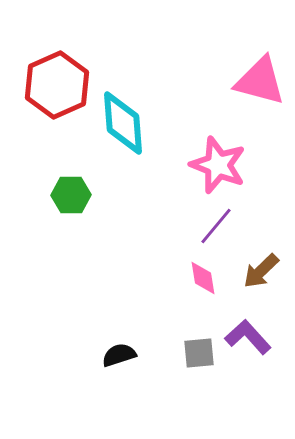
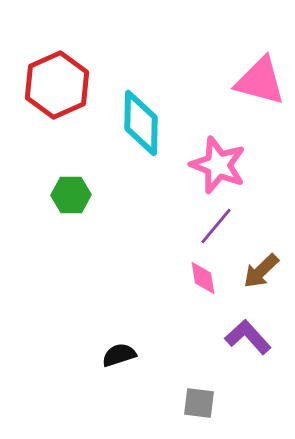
cyan diamond: moved 18 px right; rotated 6 degrees clockwise
gray square: moved 50 px down; rotated 12 degrees clockwise
